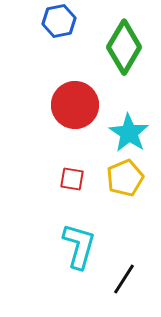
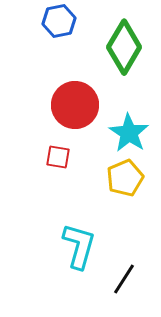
red square: moved 14 px left, 22 px up
